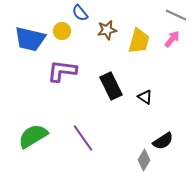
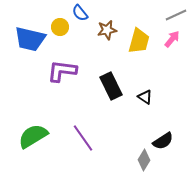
gray line: rotated 50 degrees counterclockwise
yellow circle: moved 2 px left, 4 px up
